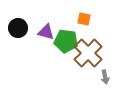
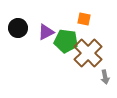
purple triangle: rotated 42 degrees counterclockwise
